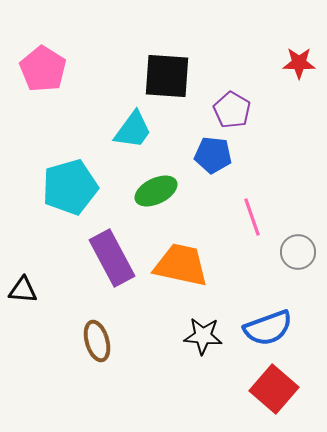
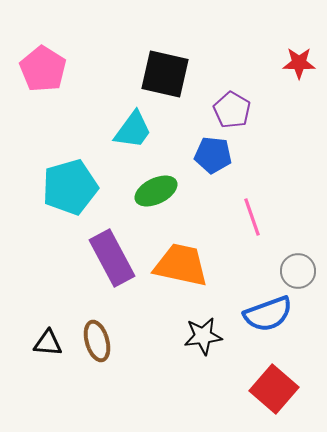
black square: moved 2 px left, 2 px up; rotated 9 degrees clockwise
gray circle: moved 19 px down
black triangle: moved 25 px right, 53 px down
blue semicircle: moved 14 px up
black star: rotated 12 degrees counterclockwise
